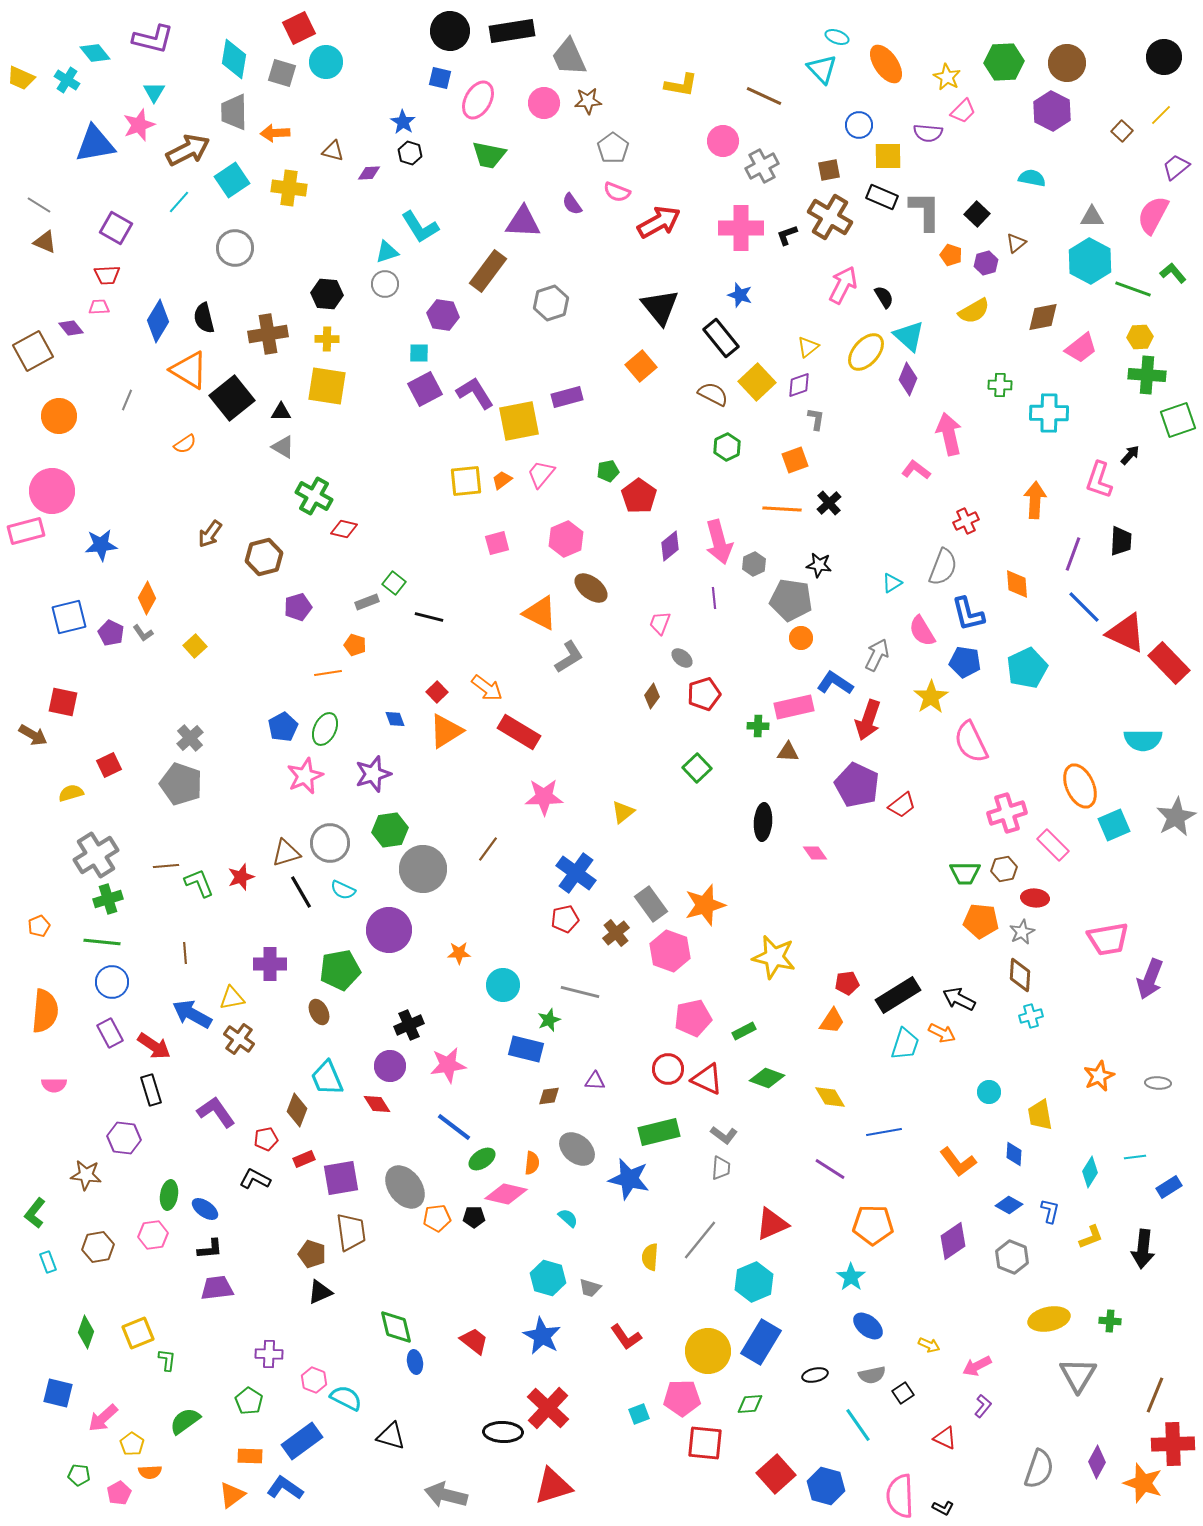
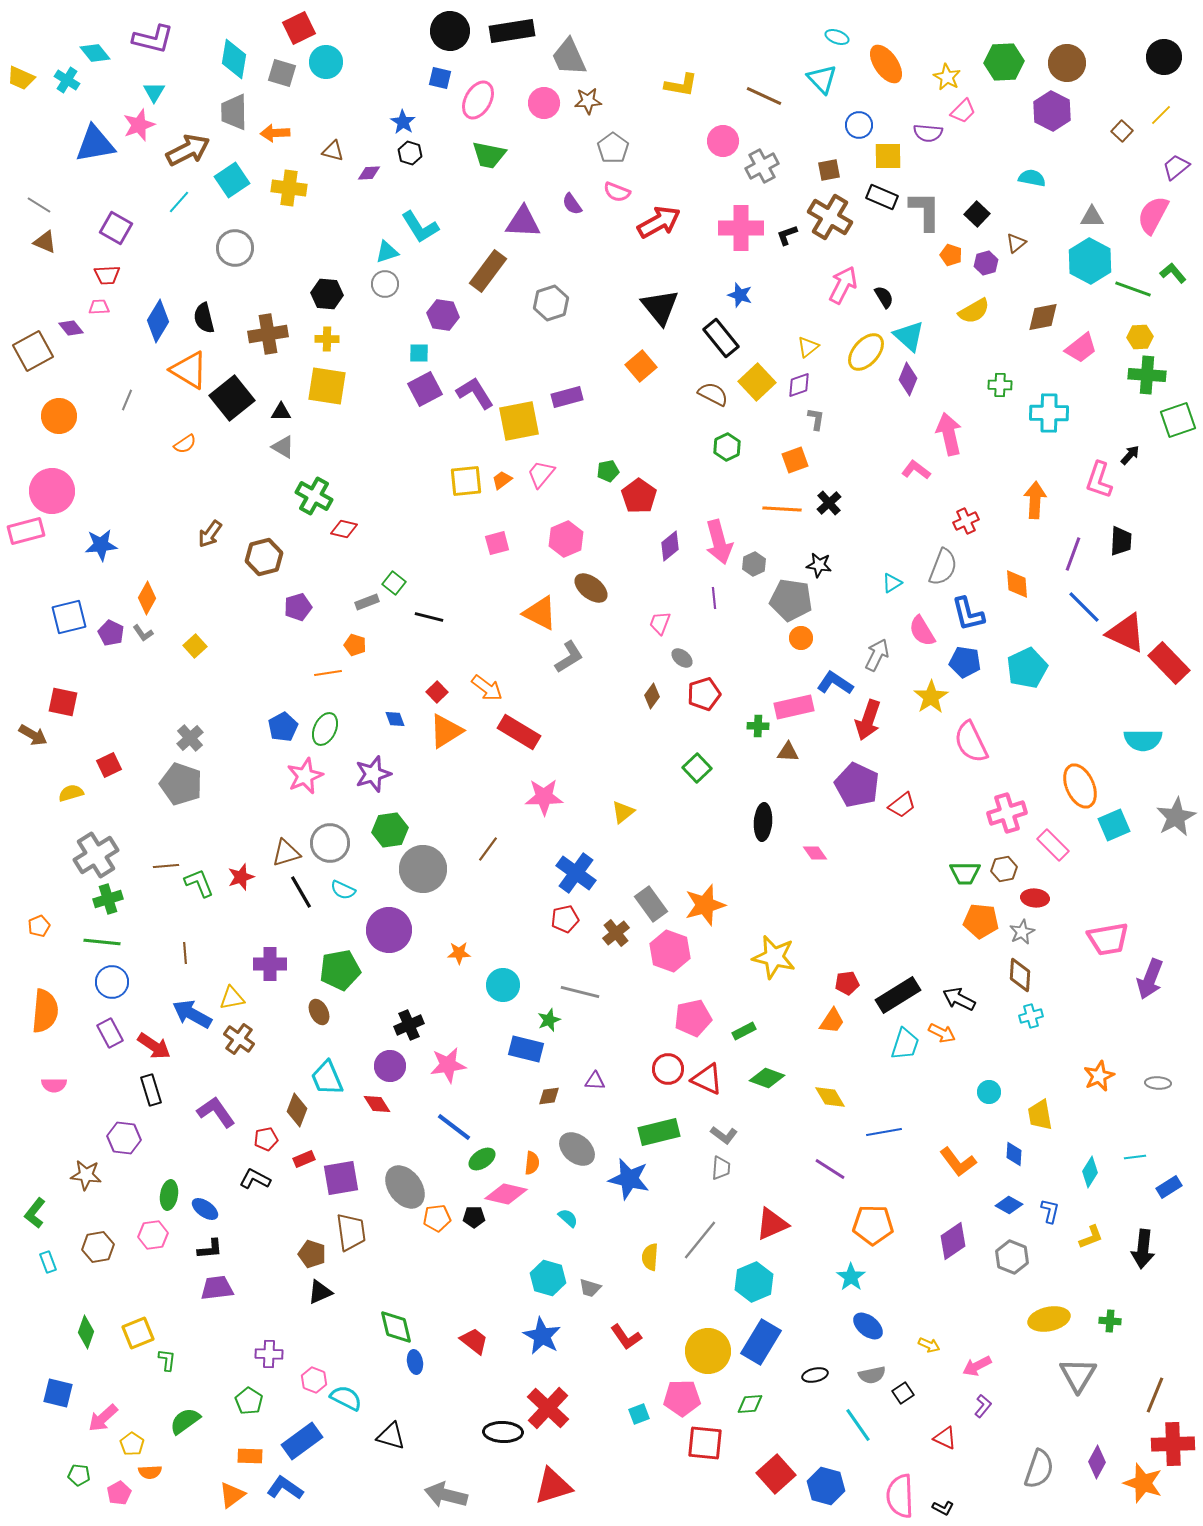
cyan triangle at (822, 69): moved 10 px down
